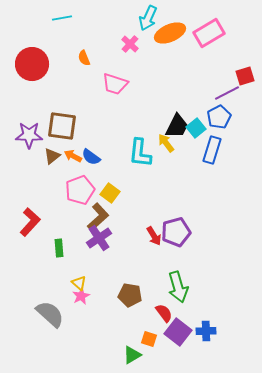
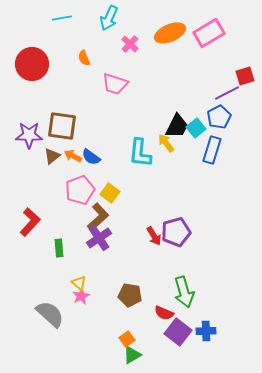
cyan arrow: moved 39 px left
green arrow: moved 6 px right, 5 px down
red semicircle: rotated 150 degrees clockwise
orange square: moved 22 px left; rotated 35 degrees clockwise
